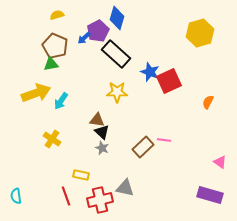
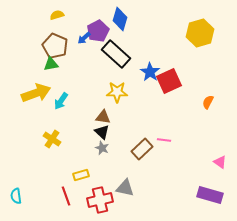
blue diamond: moved 3 px right, 1 px down
blue star: rotated 12 degrees clockwise
brown triangle: moved 6 px right, 3 px up
brown rectangle: moved 1 px left, 2 px down
yellow rectangle: rotated 28 degrees counterclockwise
